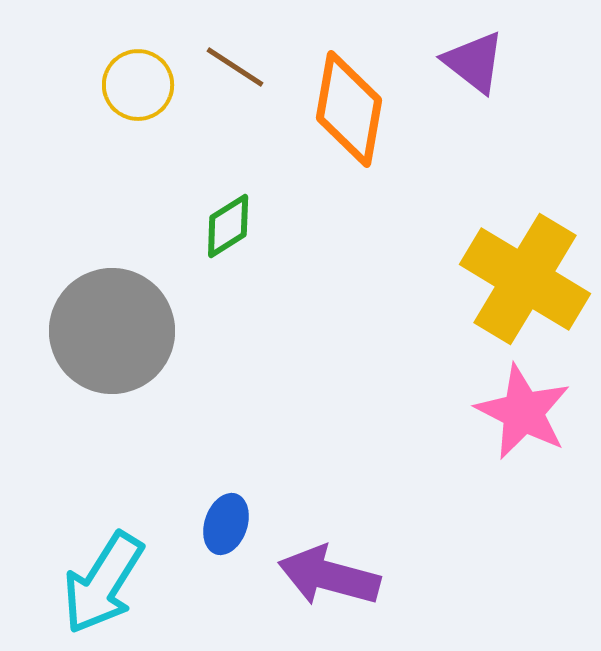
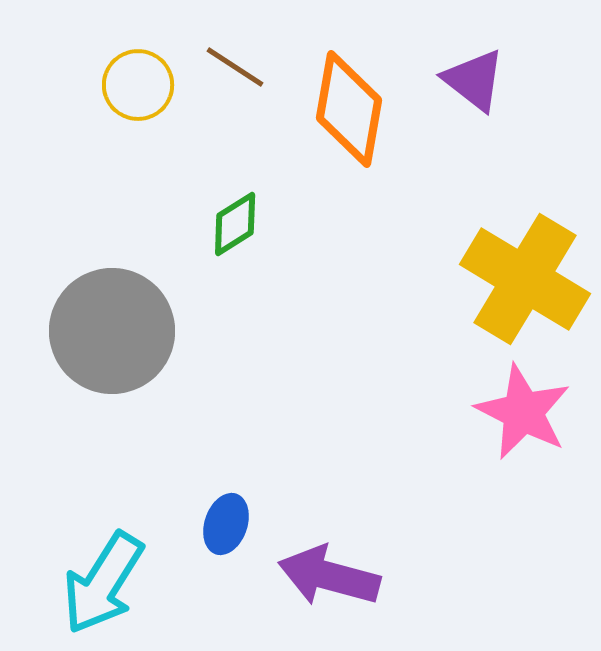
purple triangle: moved 18 px down
green diamond: moved 7 px right, 2 px up
